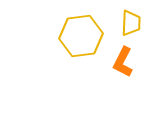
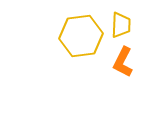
yellow trapezoid: moved 10 px left, 2 px down
